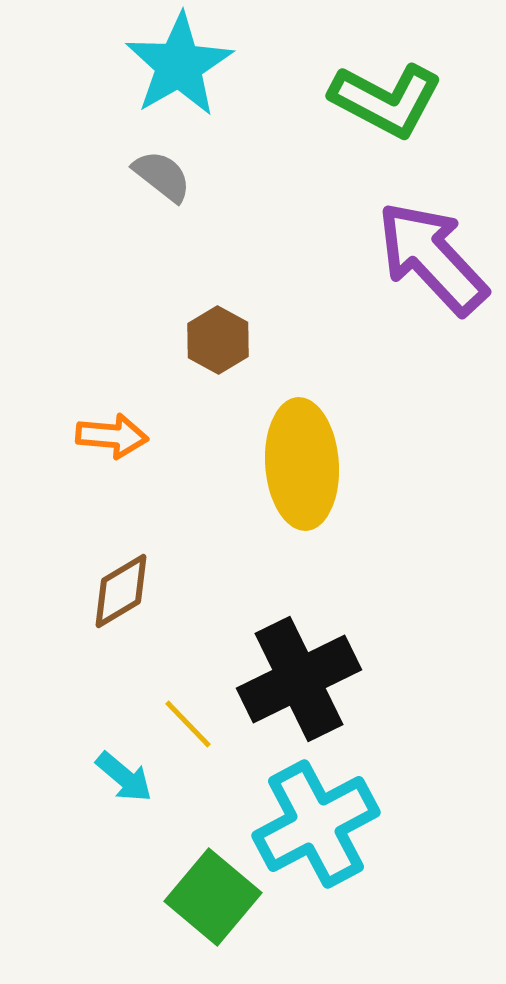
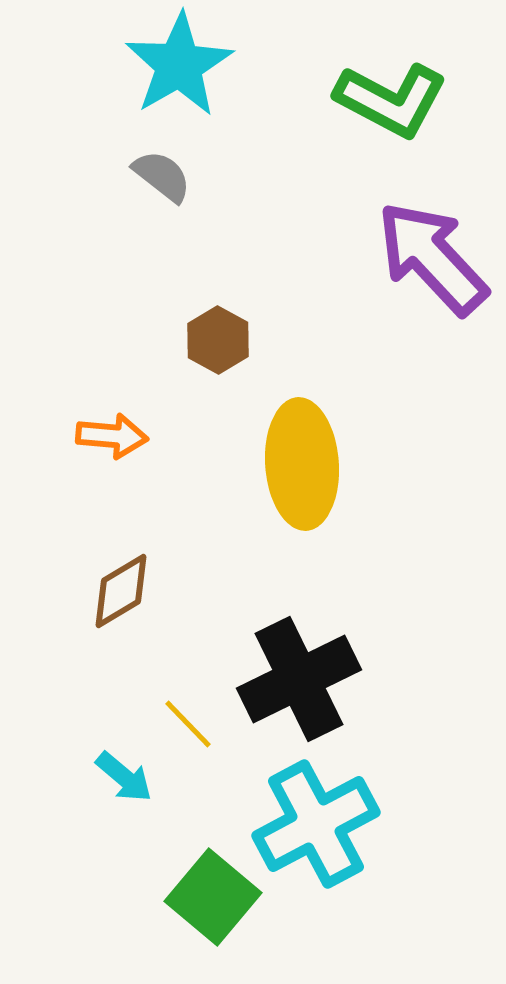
green L-shape: moved 5 px right
